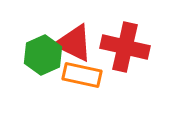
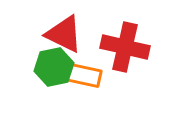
red triangle: moved 10 px left, 9 px up
green hexagon: moved 11 px right, 12 px down; rotated 12 degrees clockwise
